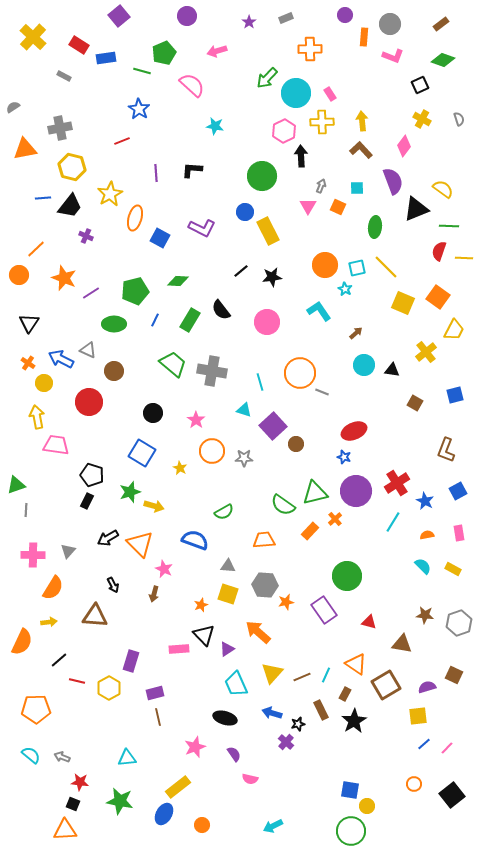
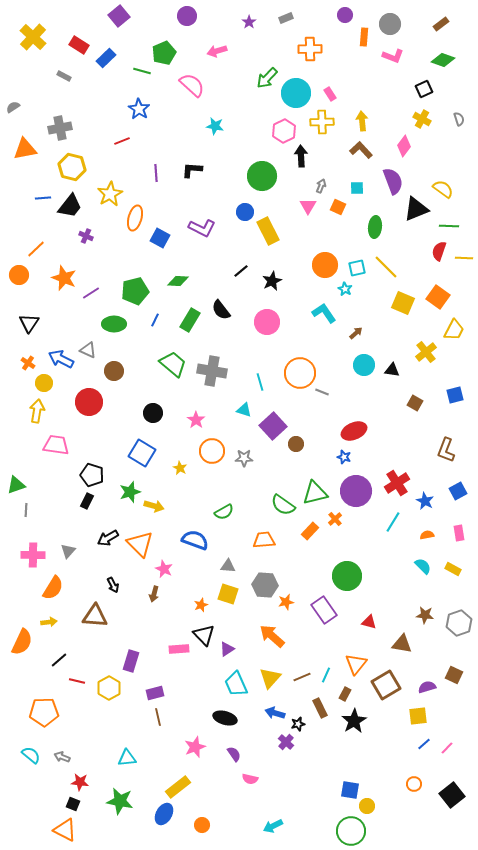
blue rectangle at (106, 58): rotated 36 degrees counterclockwise
black square at (420, 85): moved 4 px right, 4 px down
black star at (272, 277): moved 4 px down; rotated 18 degrees counterclockwise
cyan L-shape at (319, 311): moved 5 px right, 2 px down
yellow arrow at (37, 417): moved 6 px up; rotated 20 degrees clockwise
orange arrow at (258, 632): moved 14 px right, 4 px down
orange triangle at (356, 664): rotated 35 degrees clockwise
yellow triangle at (272, 673): moved 2 px left, 5 px down
orange pentagon at (36, 709): moved 8 px right, 3 px down
brown rectangle at (321, 710): moved 1 px left, 2 px up
blue arrow at (272, 713): moved 3 px right
orange triangle at (65, 830): rotated 30 degrees clockwise
